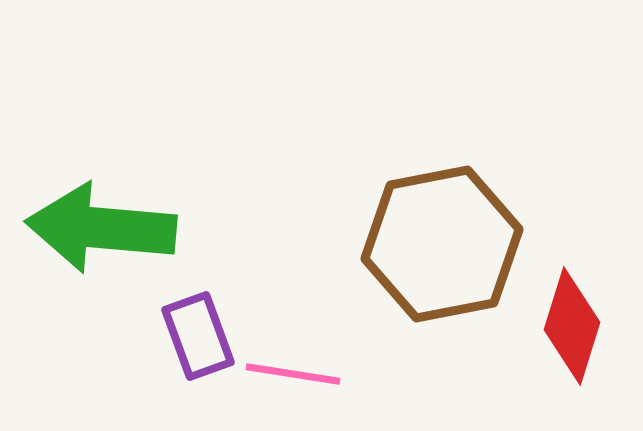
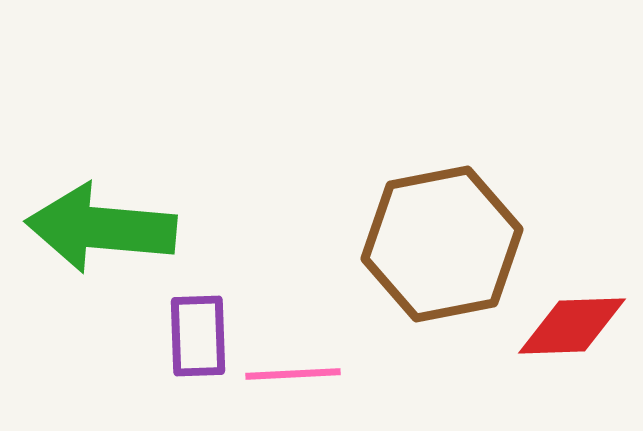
red diamond: rotated 71 degrees clockwise
purple rectangle: rotated 18 degrees clockwise
pink line: rotated 12 degrees counterclockwise
